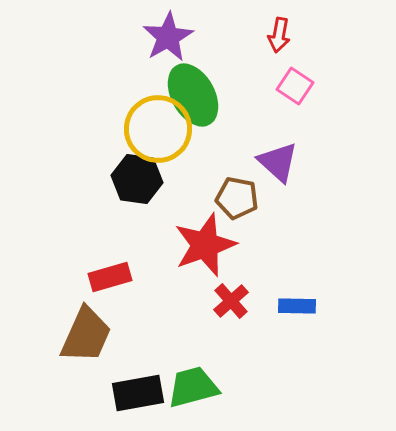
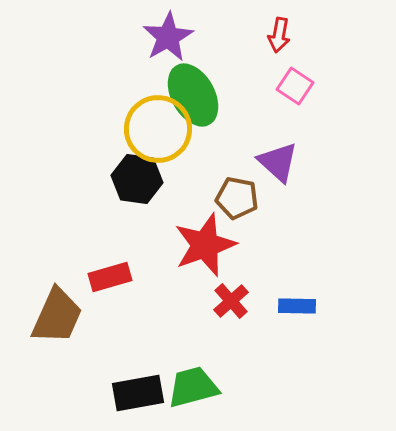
brown trapezoid: moved 29 px left, 19 px up
